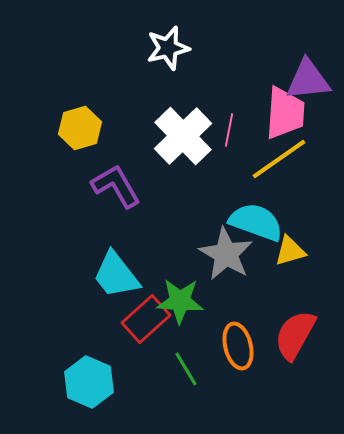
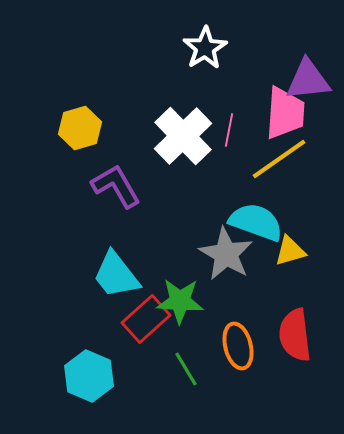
white star: moved 37 px right; rotated 18 degrees counterclockwise
red semicircle: rotated 36 degrees counterclockwise
cyan hexagon: moved 6 px up
